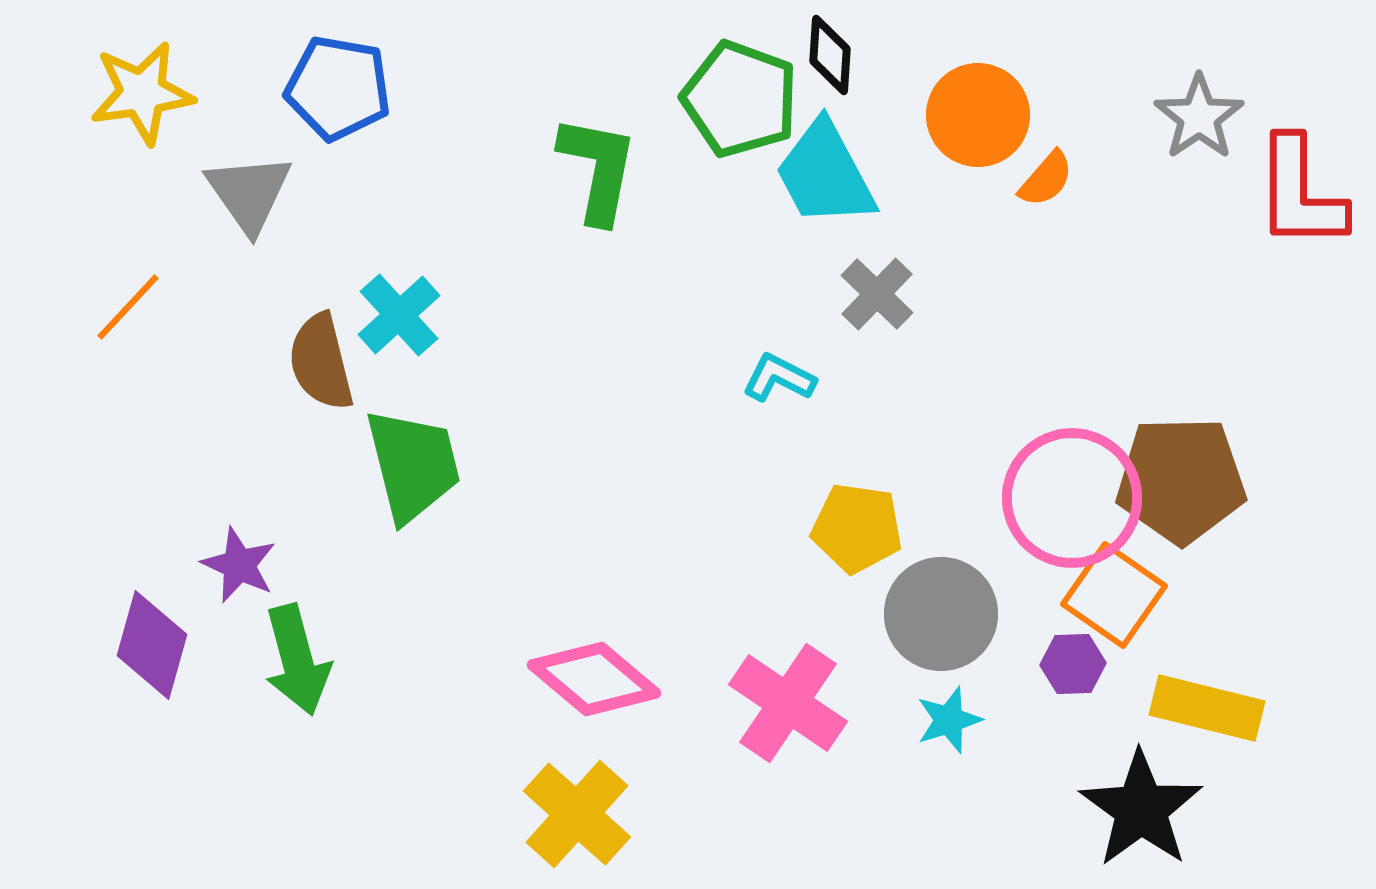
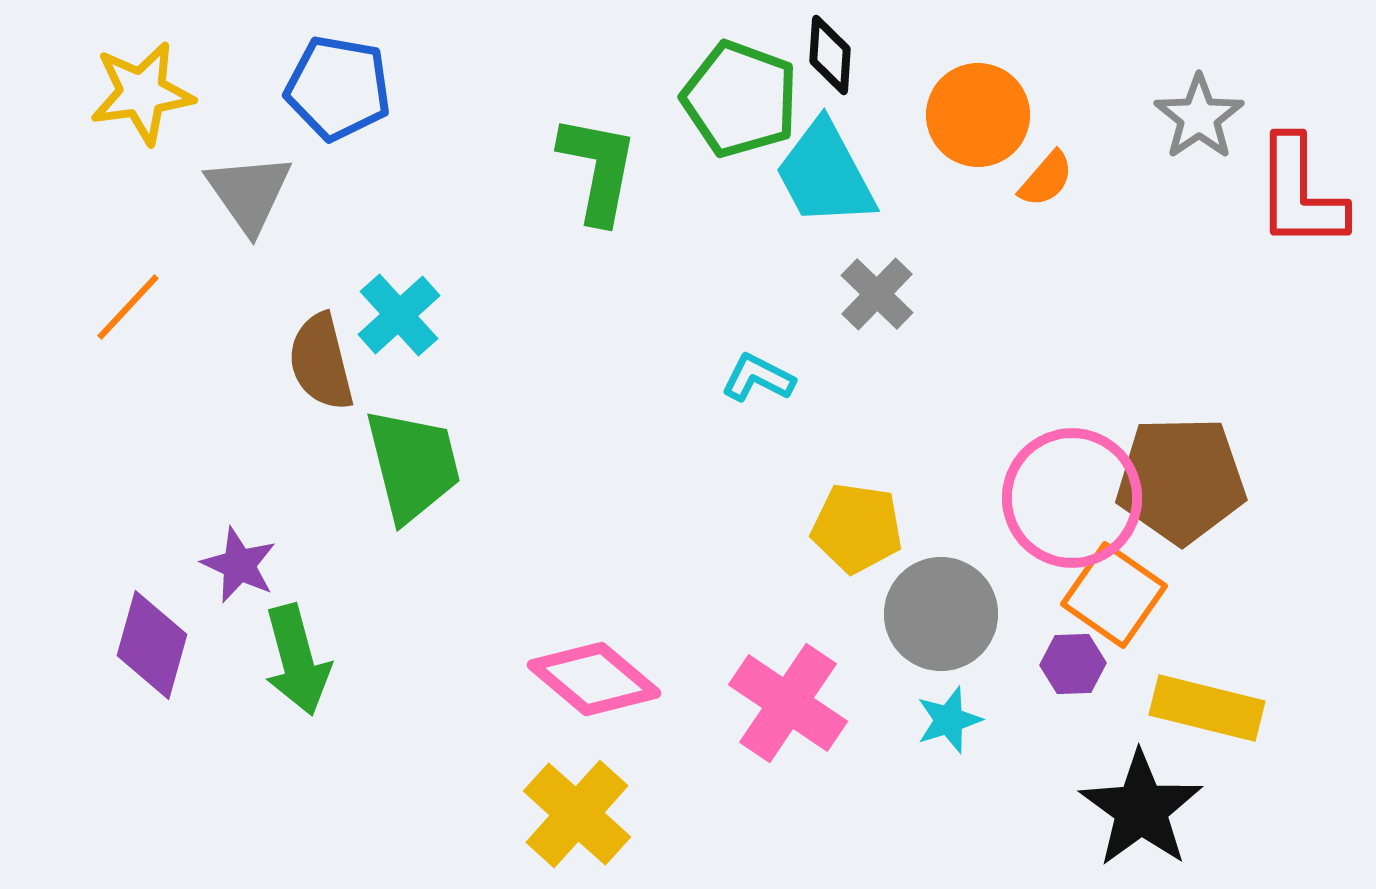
cyan L-shape: moved 21 px left
